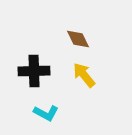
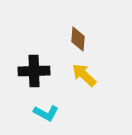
brown diamond: rotated 30 degrees clockwise
yellow arrow: rotated 8 degrees counterclockwise
